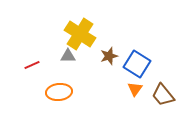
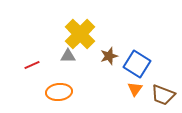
yellow cross: rotated 12 degrees clockwise
brown trapezoid: rotated 30 degrees counterclockwise
